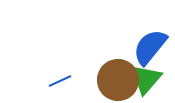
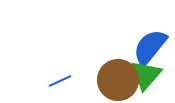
green triangle: moved 4 px up
